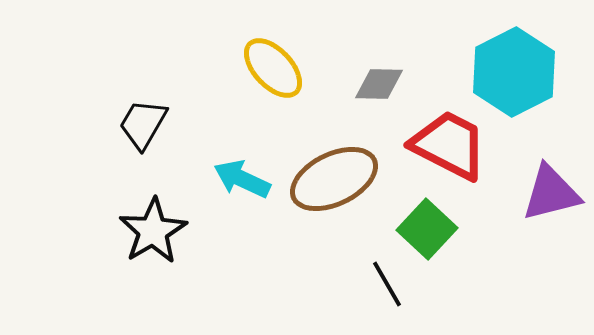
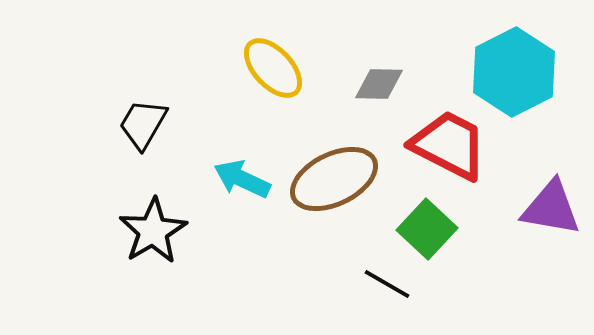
purple triangle: moved 15 px down; rotated 24 degrees clockwise
black line: rotated 30 degrees counterclockwise
